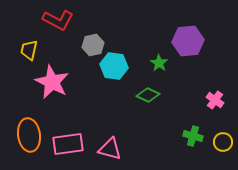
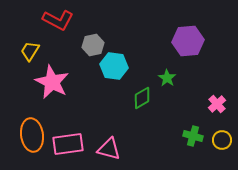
yellow trapezoid: moved 1 px right, 1 px down; rotated 20 degrees clockwise
green star: moved 8 px right, 15 px down
green diamond: moved 6 px left, 3 px down; rotated 55 degrees counterclockwise
pink cross: moved 2 px right, 4 px down; rotated 12 degrees clockwise
orange ellipse: moved 3 px right
yellow circle: moved 1 px left, 2 px up
pink triangle: moved 1 px left
